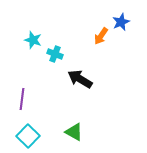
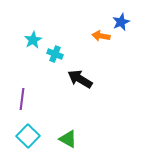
orange arrow: rotated 66 degrees clockwise
cyan star: rotated 24 degrees clockwise
green triangle: moved 6 px left, 7 px down
